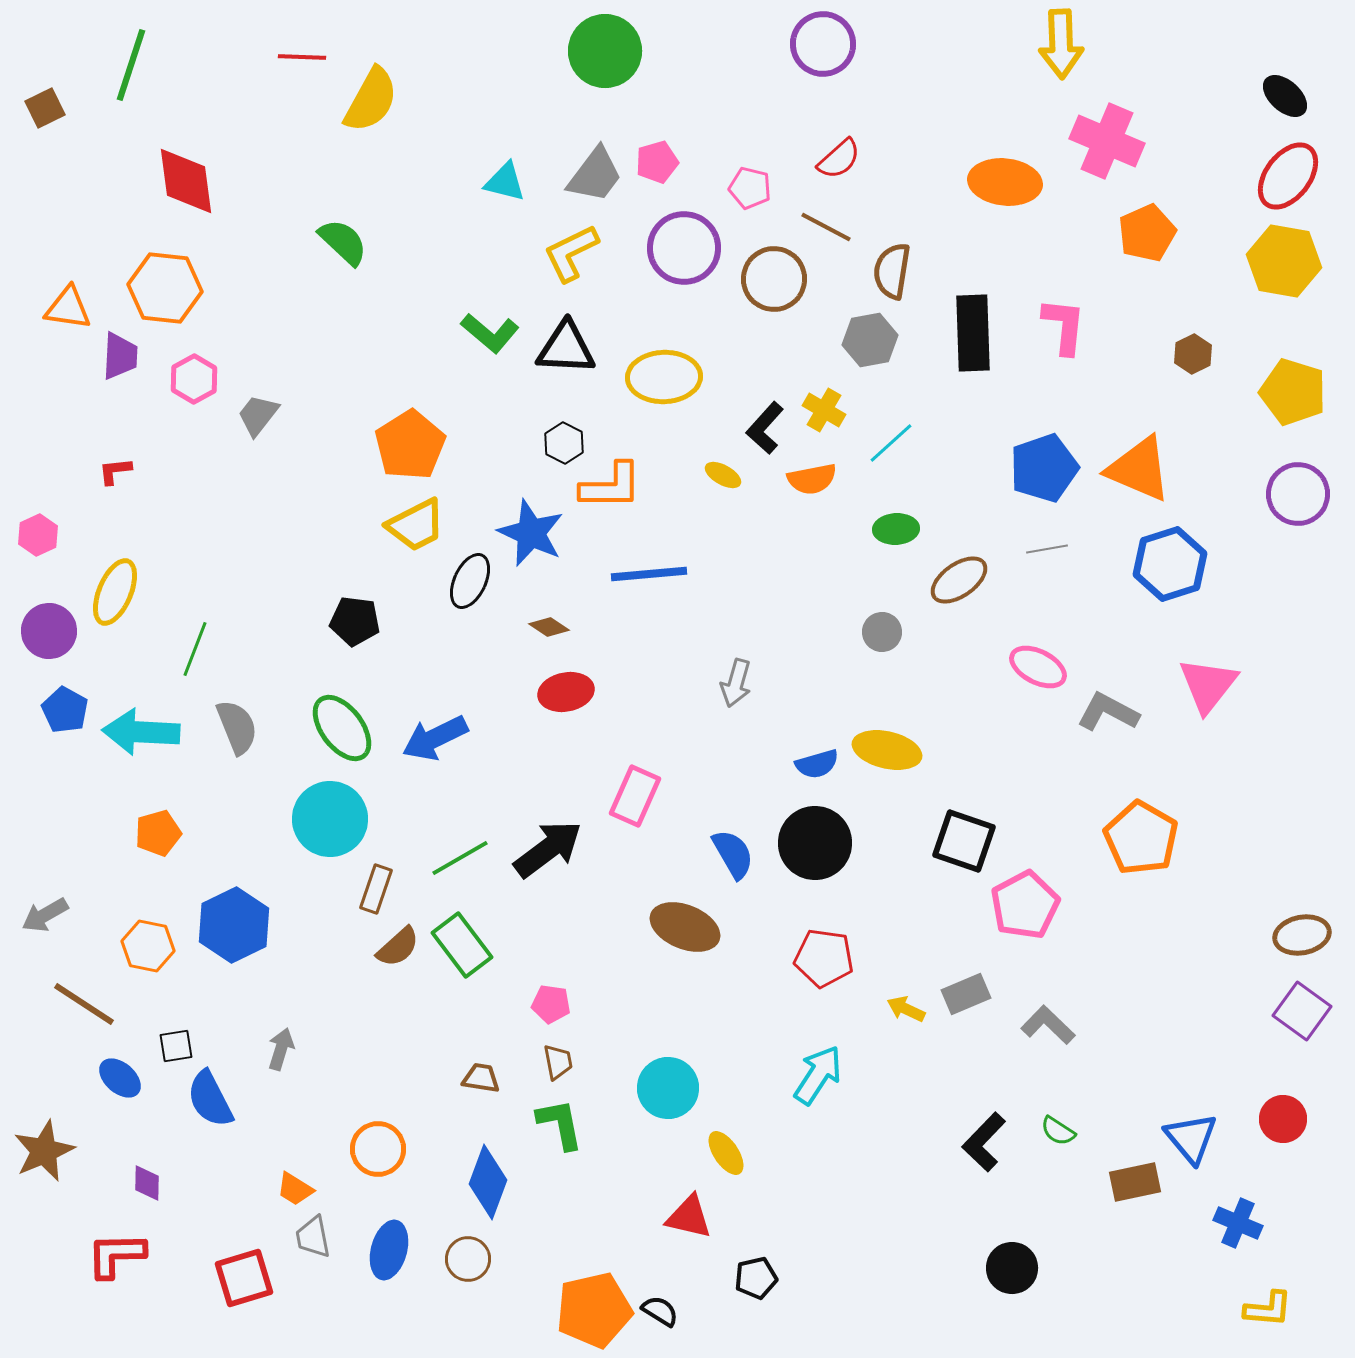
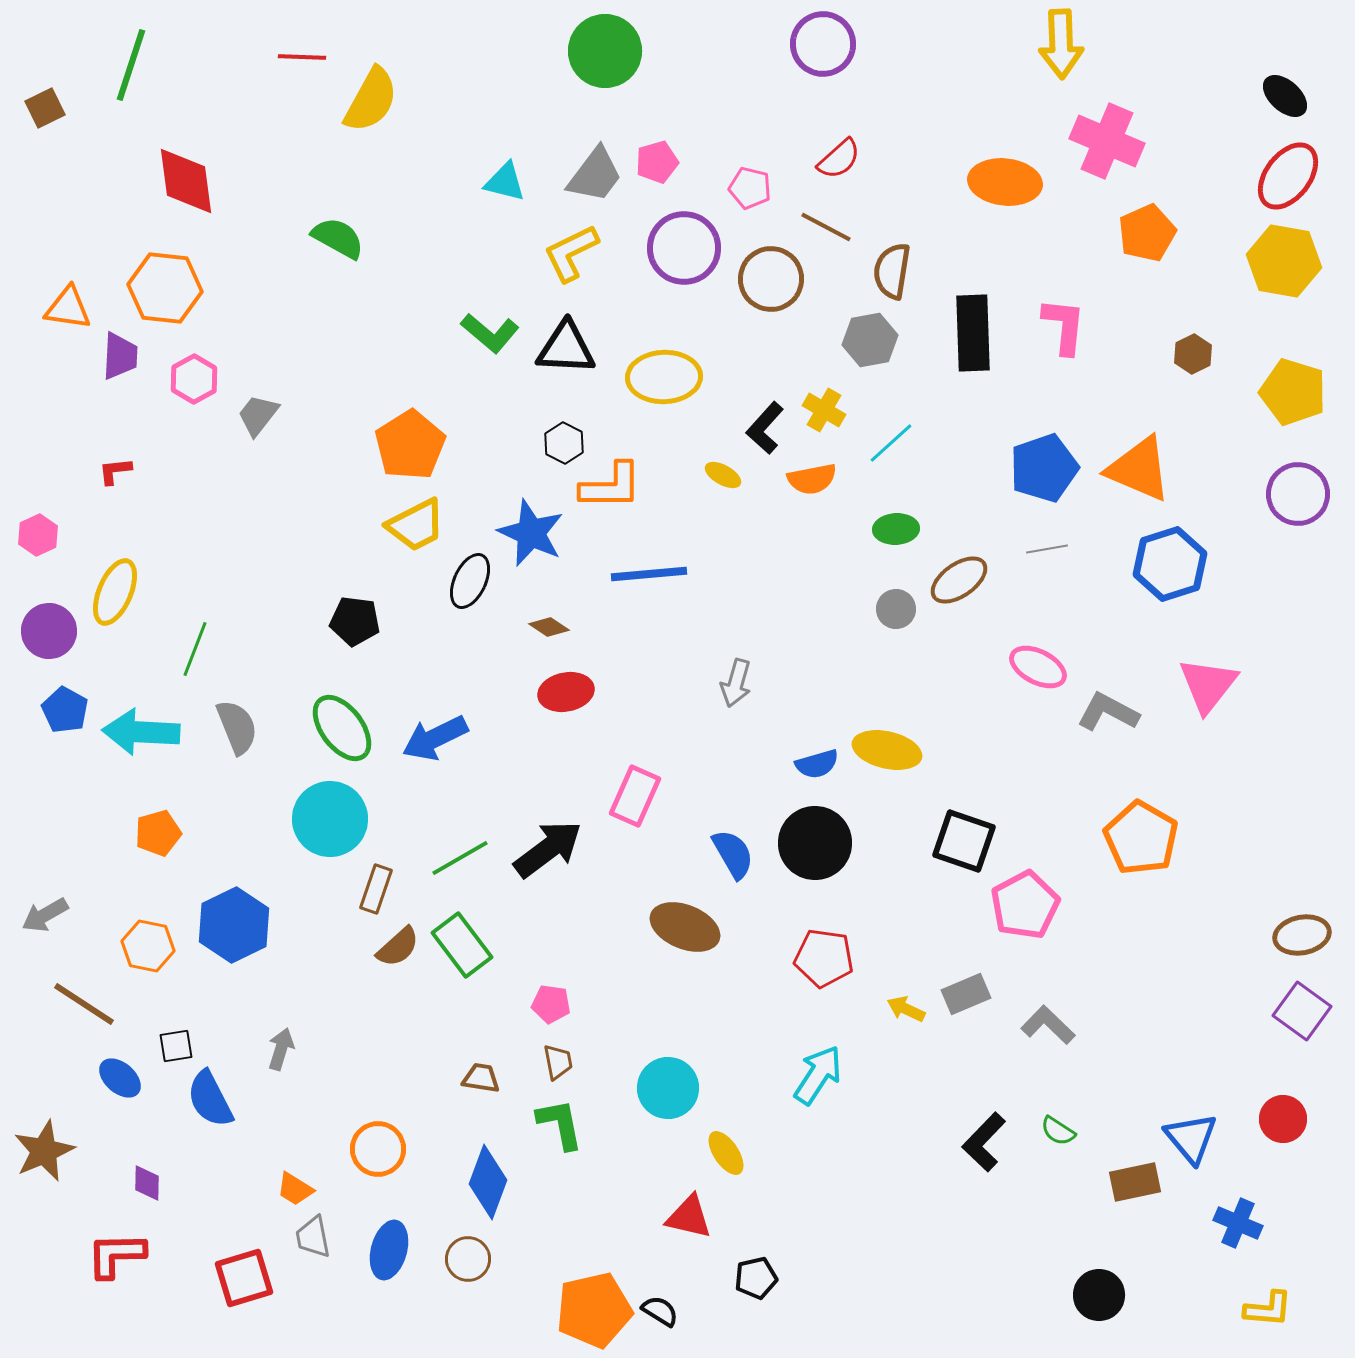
green semicircle at (343, 242): moved 5 px left, 4 px up; rotated 14 degrees counterclockwise
brown circle at (774, 279): moved 3 px left
gray circle at (882, 632): moved 14 px right, 23 px up
black circle at (1012, 1268): moved 87 px right, 27 px down
